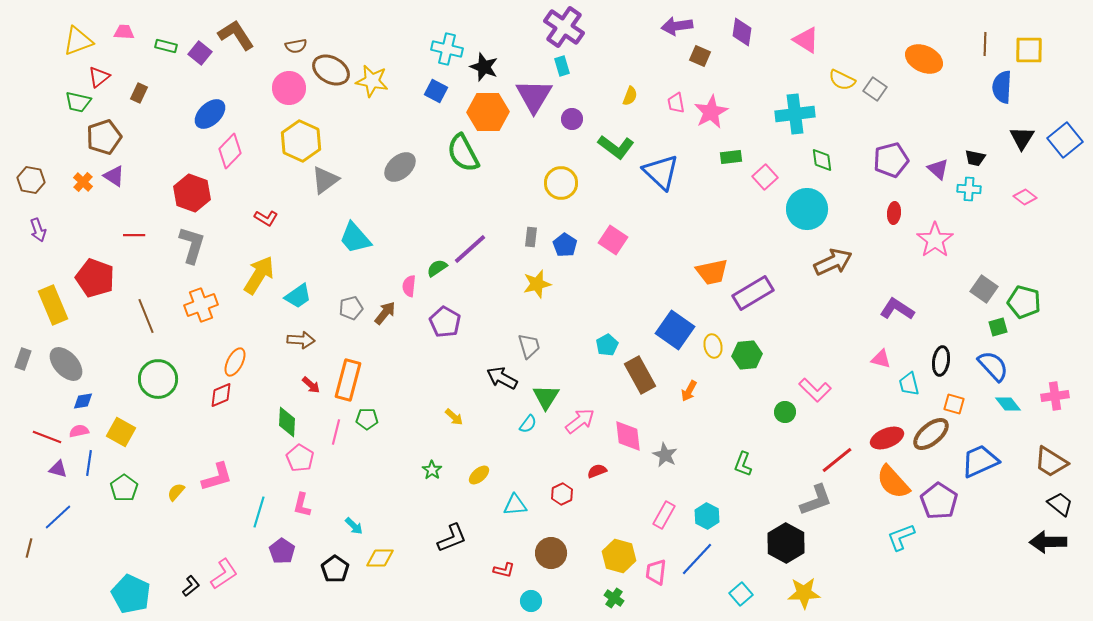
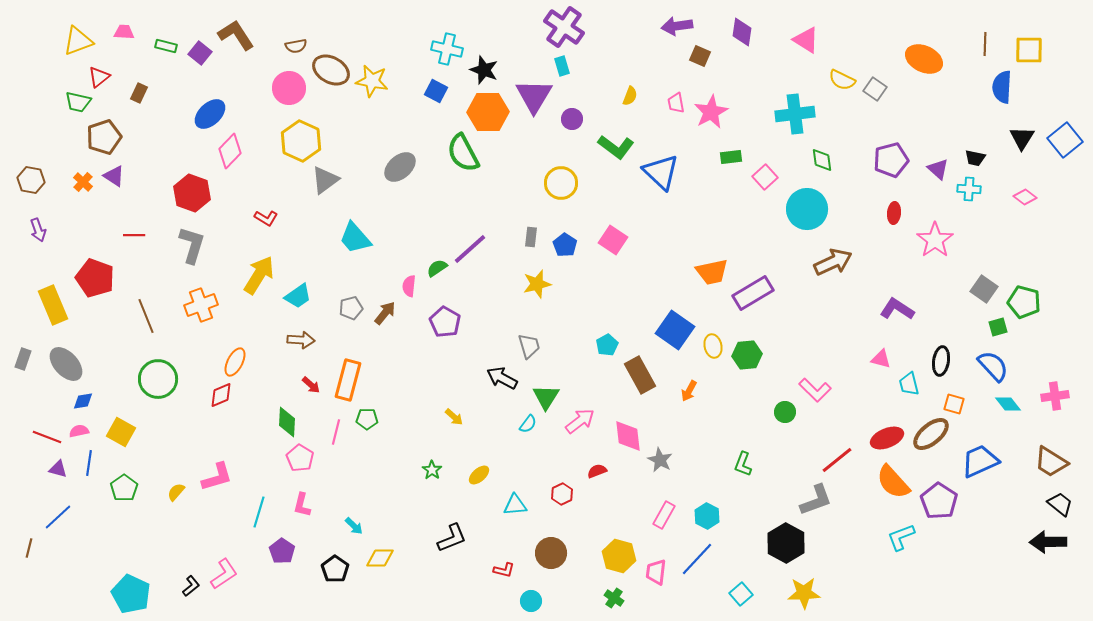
black star at (484, 67): moved 3 px down
gray star at (665, 455): moved 5 px left, 5 px down
